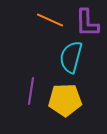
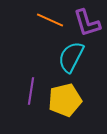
purple L-shape: rotated 16 degrees counterclockwise
cyan semicircle: rotated 12 degrees clockwise
yellow pentagon: rotated 12 degrees counterclockwise
